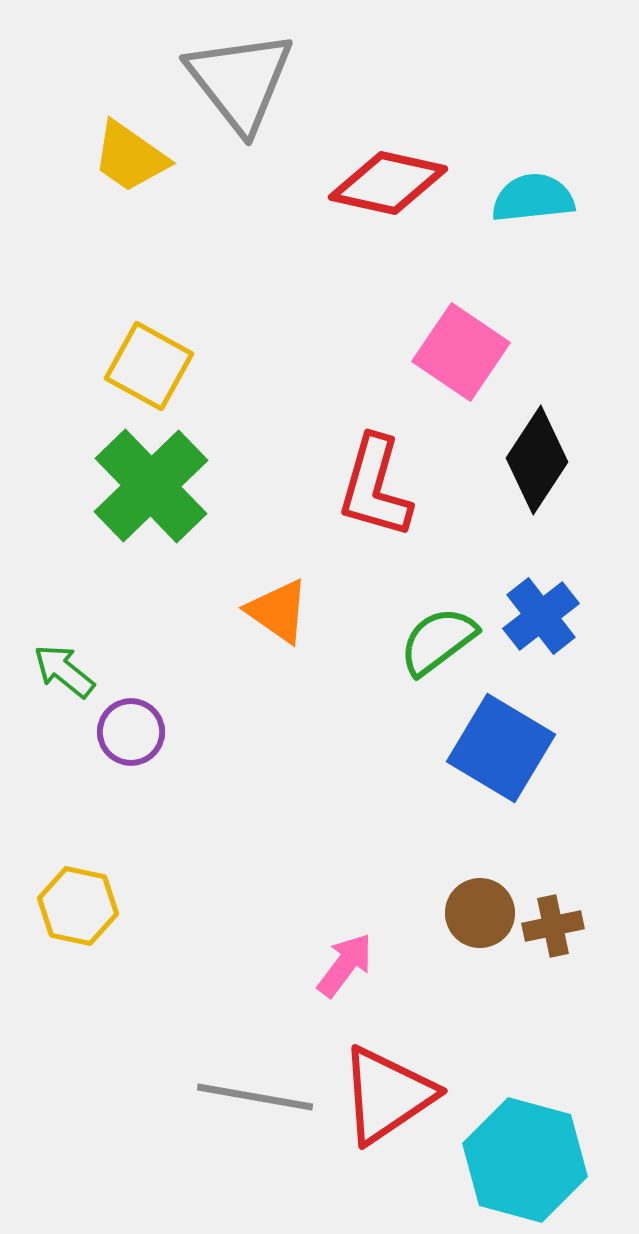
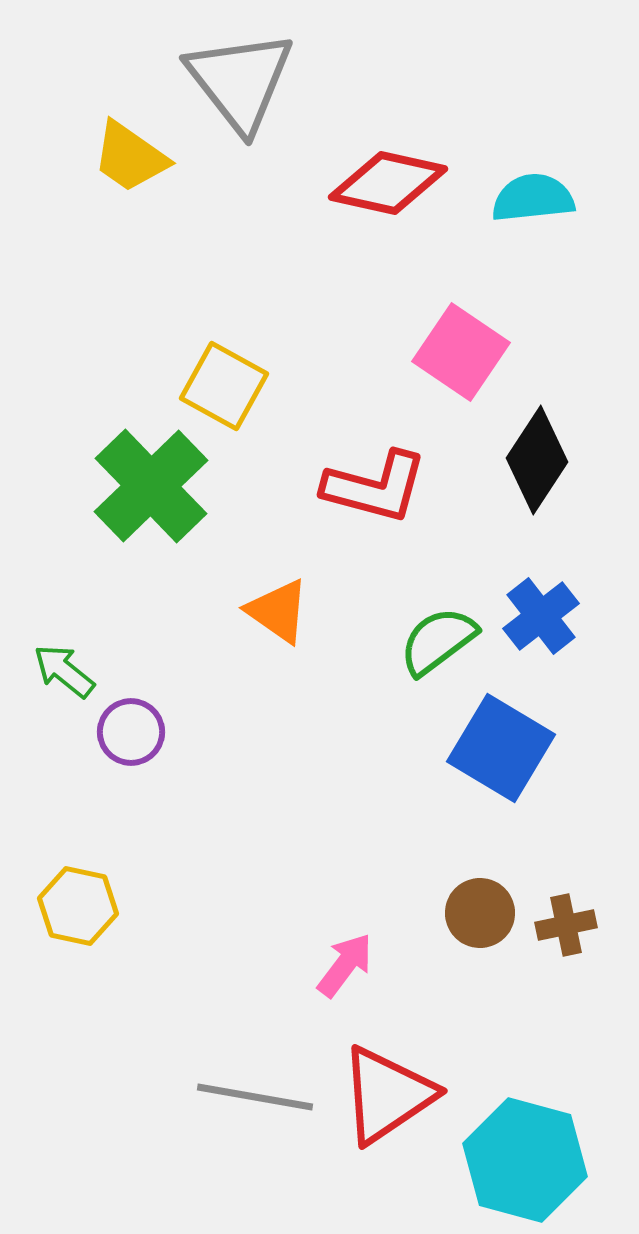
yellow square: moved 75 px right, 20 px down
red L-shape: rotated 91 degrees counterclockwise
brown cross: moved 13 px right, 1 px up
